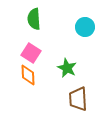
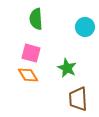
green semicircle: moved 2 px right
pink square: rotated 18 degrees counterclockwise
orange diamond: rotated 30 degrees counterclockwise
